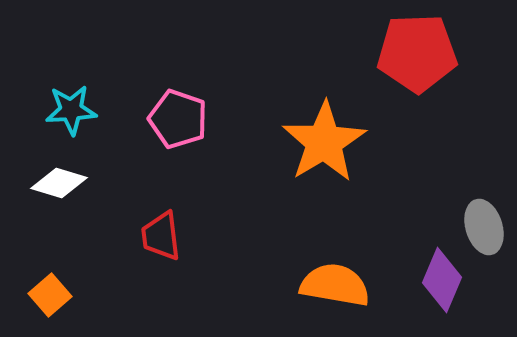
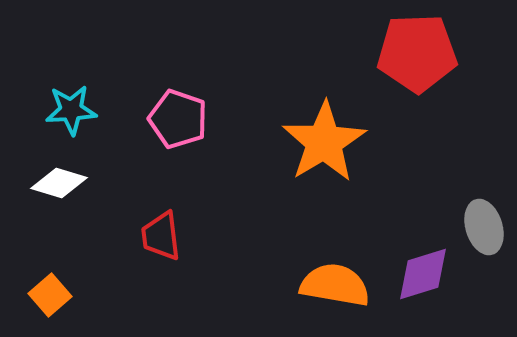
purple diamond: moved 19 px left, 6 px up; rotated 50 degrees clockwise
